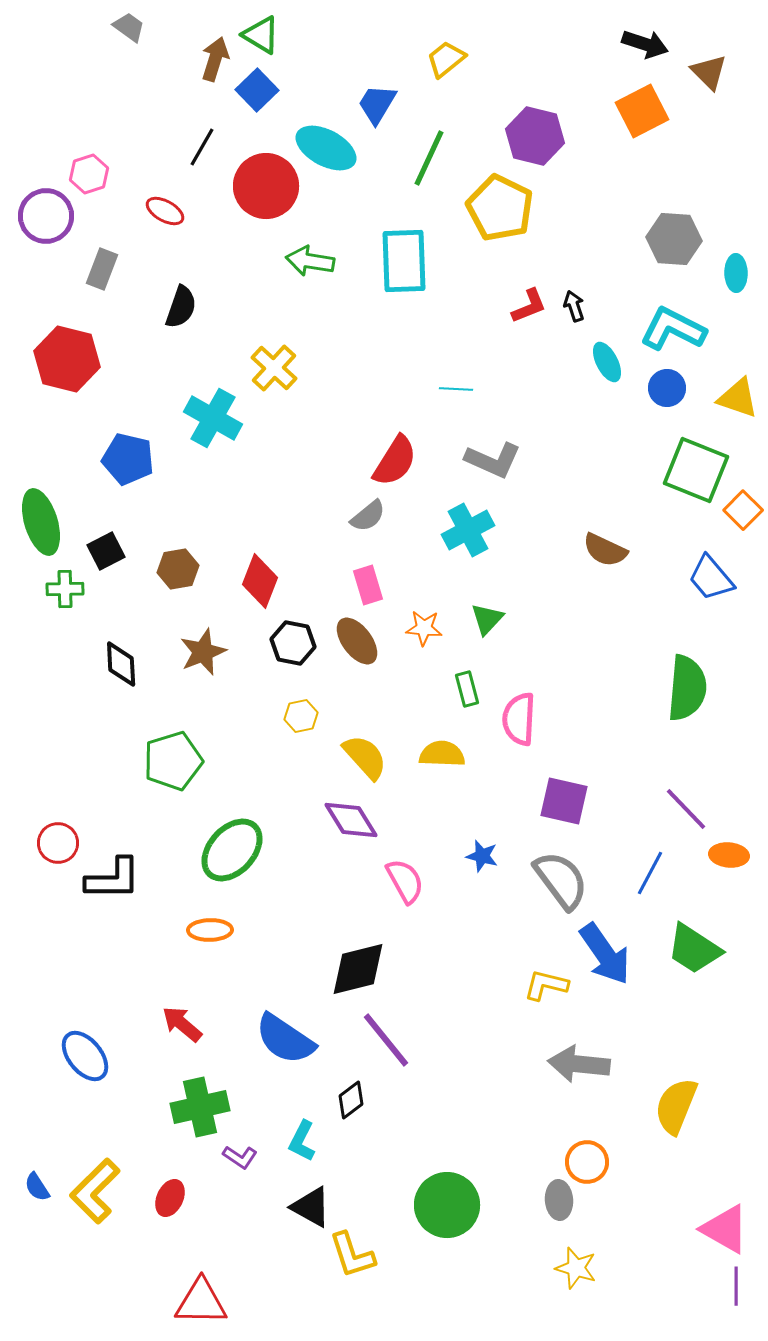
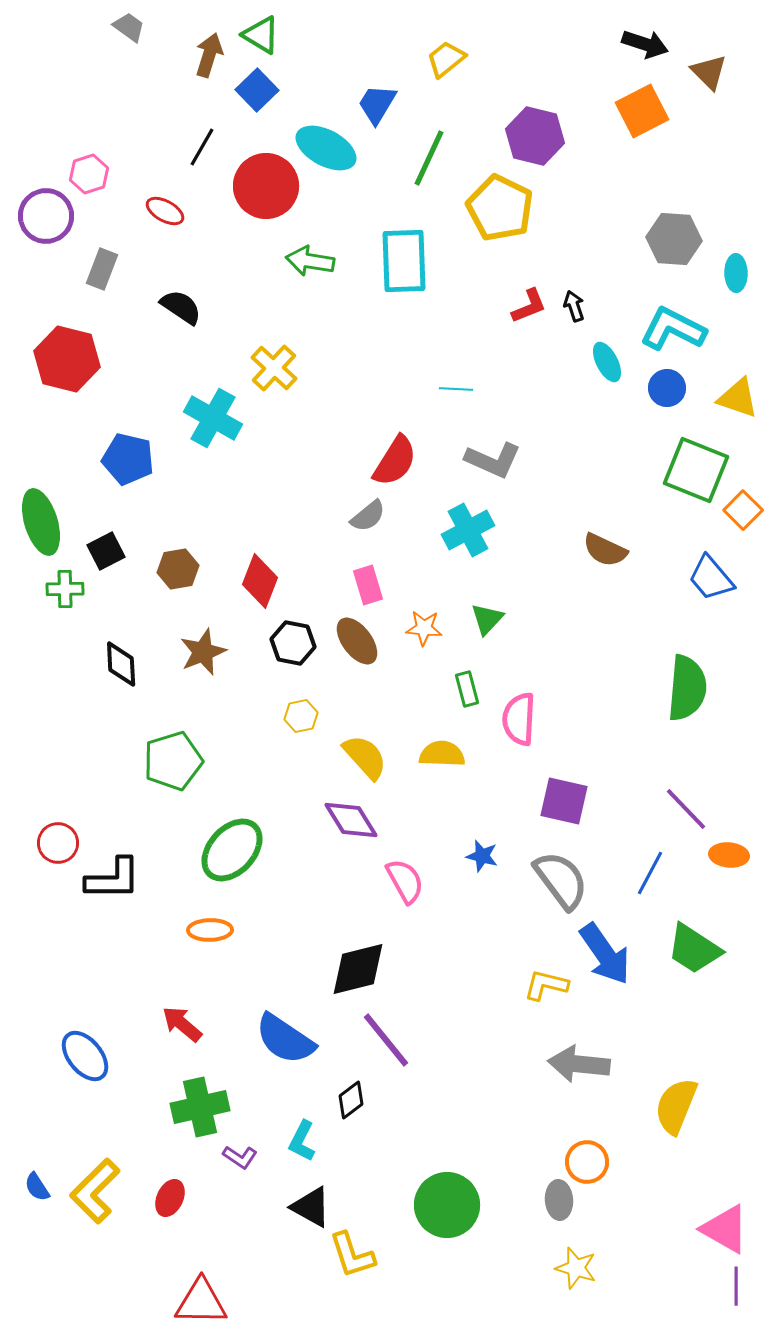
brown arrow at (215, 59): moved 6 px left, 4 px up
black semicircle at (181, 307): rotated 75 degrees counterclockwise
